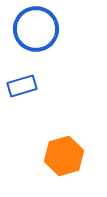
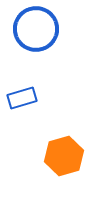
blue rectangle: moved 12 px down
